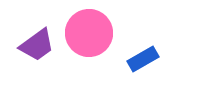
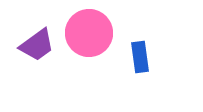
blue rectangle: moved 3 px left, 2 px up; rotated 68 degrees counterclockwise
